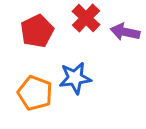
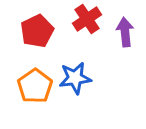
red cross: moved 1 px right, 1 px down; rotated 12 degrees clockwise
purple arrow: rotated 72 degrees clockwise
orange pentagon: moved 7 px up; rotated 16 degrees clockwise
